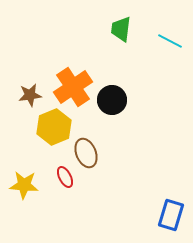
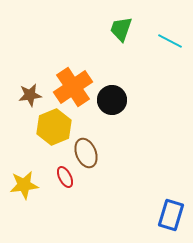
green trapezoid: rotated 12 degrees clockwise
yellow star: rotated 12 degrees counterclockwise
